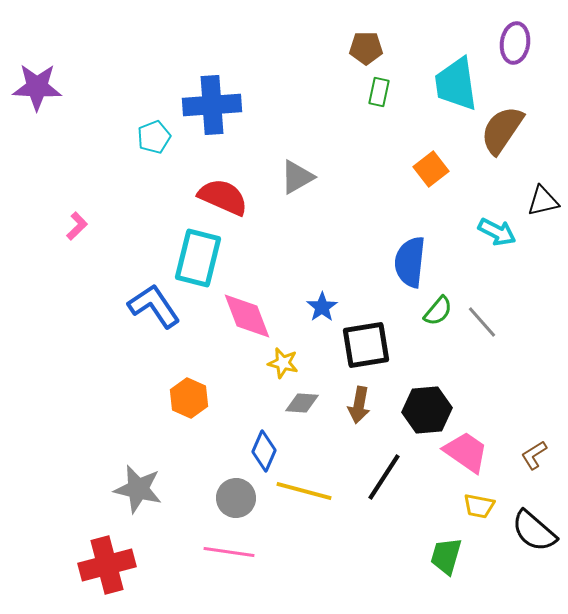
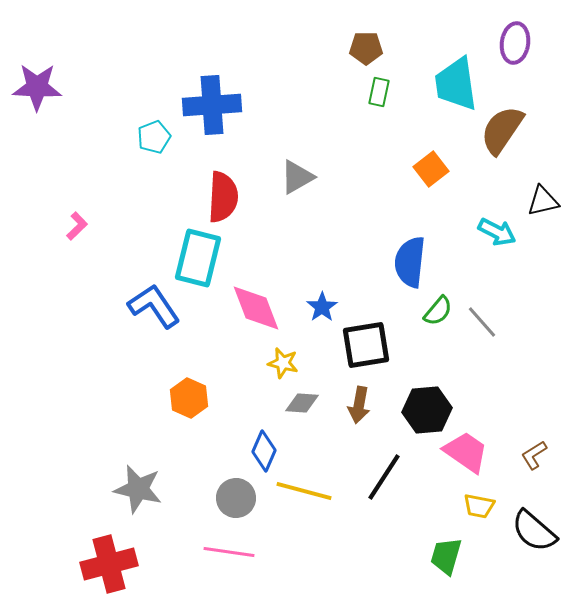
red semicircle: rotated 69 degrees clockwise
pink diamond: moved 9 px right, 8 px up
red cross: moved 2 px right, 1 px up
